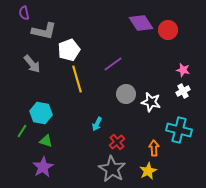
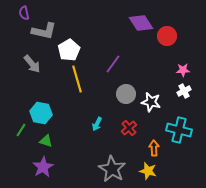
red circle: moved 1 px left, 6 px down
white pentagon: rotated 10 degrees counterclockwise
purple line: rotated 18 degrees counterclockwise
pink star: rotated 16 degrees counterclockwise
white cross: moved 1 px right
green line: moved 1 px left, 1 px up
red cross: moved 12 px right, 14 px up
yellow star: rotated 30 degrees counterclockwise
